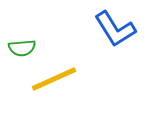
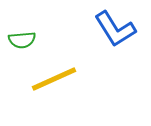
green semicircle: moved 8 px up
